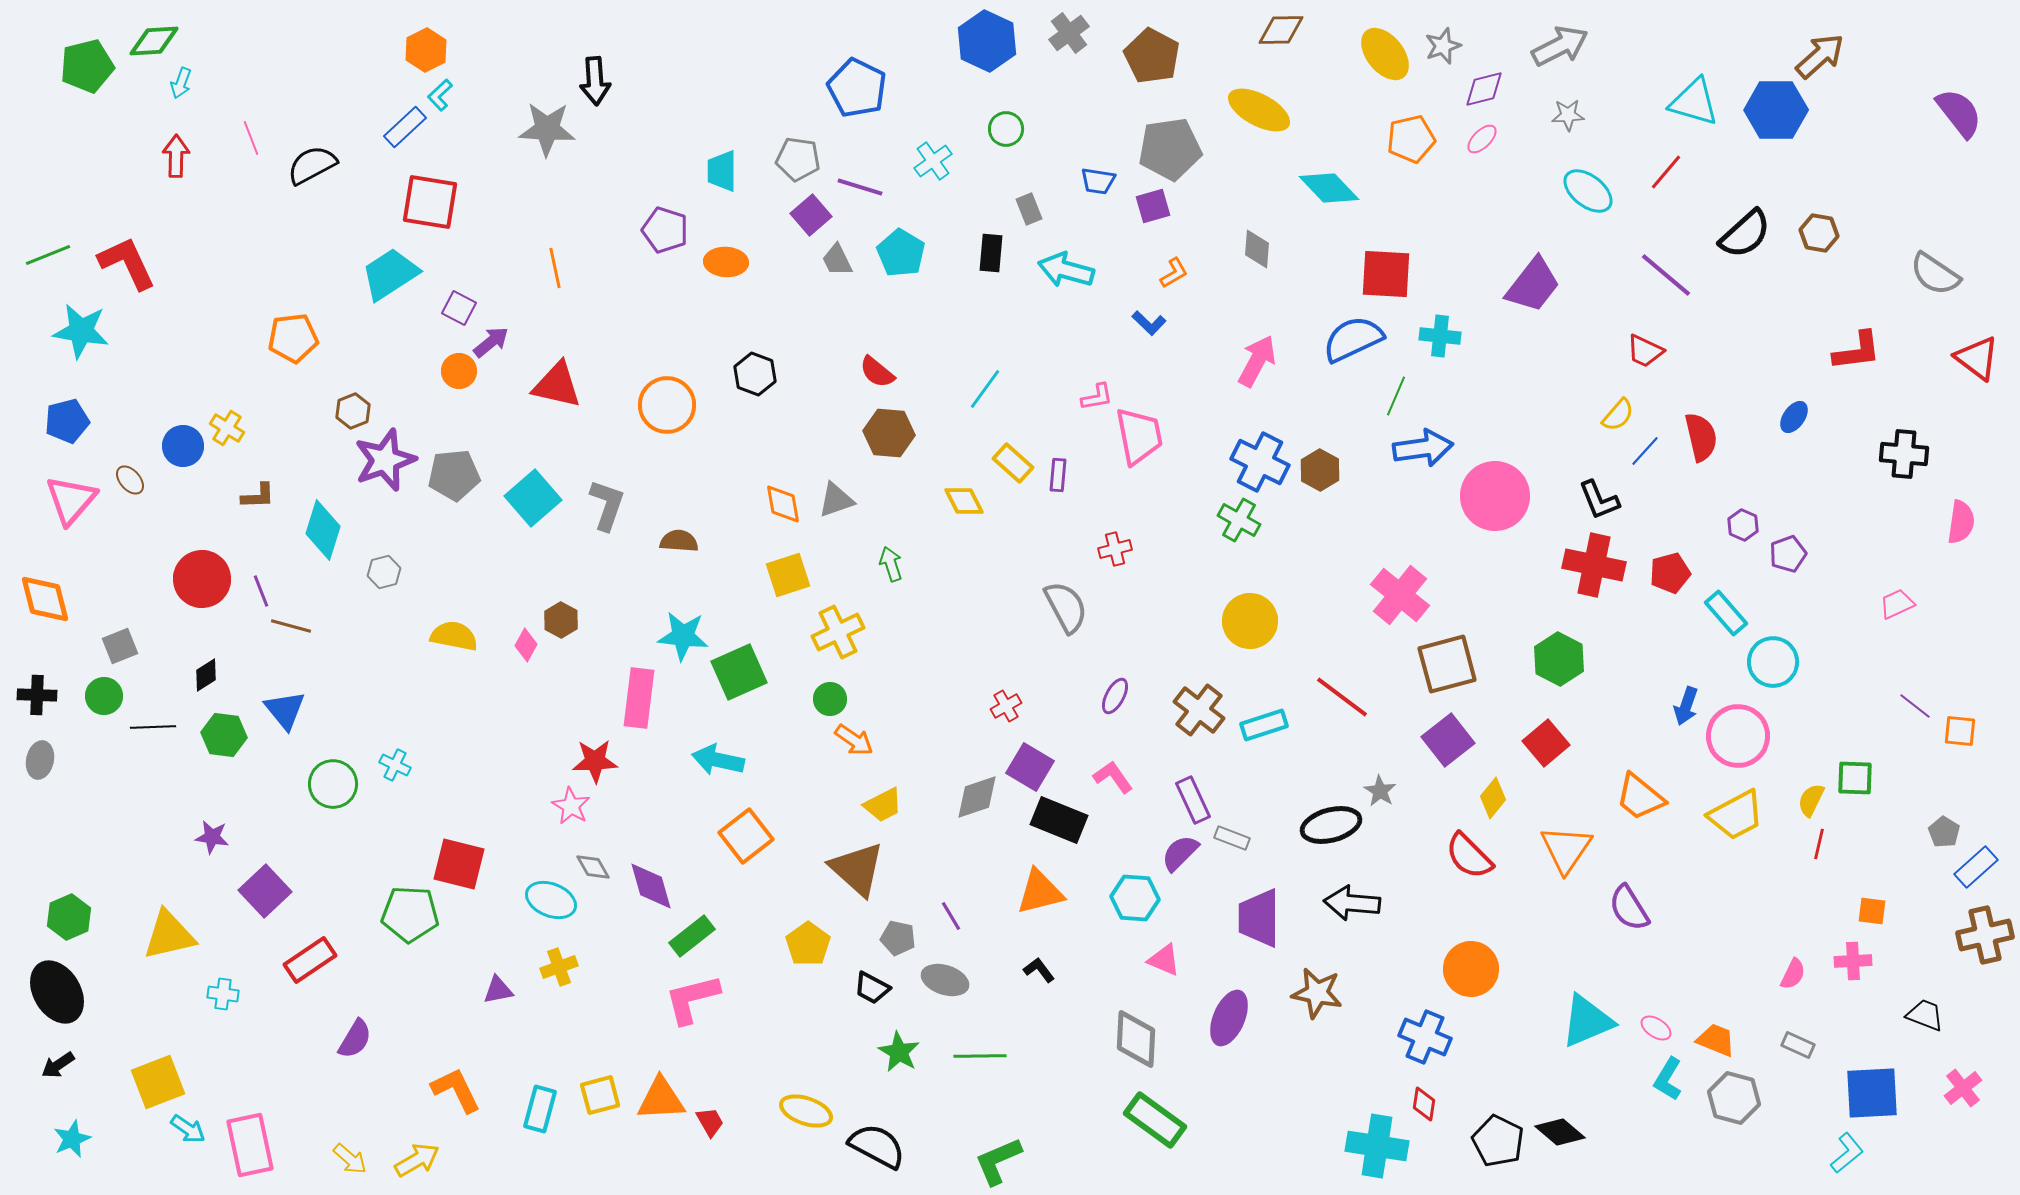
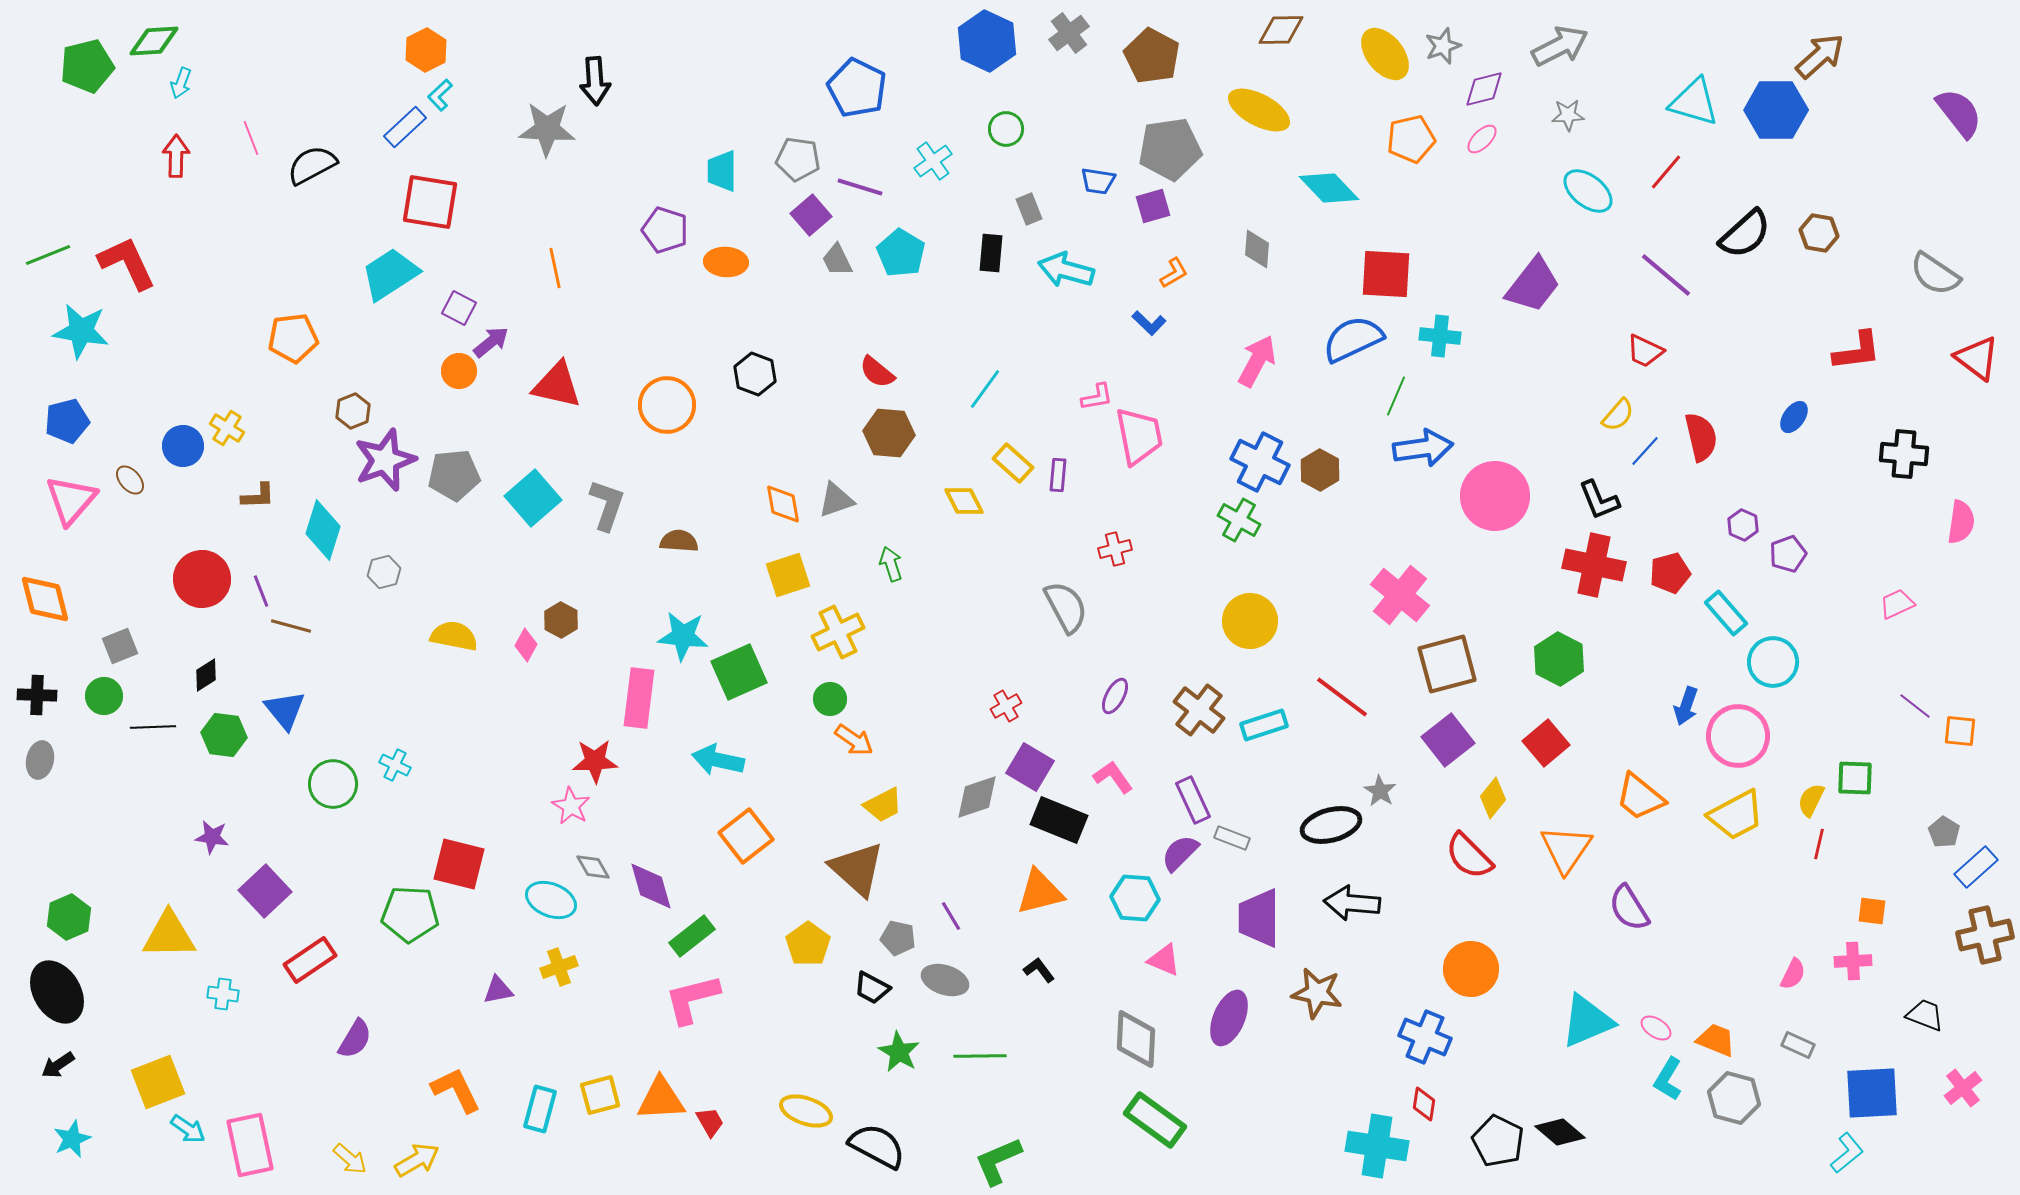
yellow triangle at (169, 935): rotated 12 degrees clockwise
